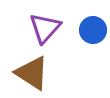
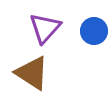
blue circle: moved 1 px right, 1 px down
